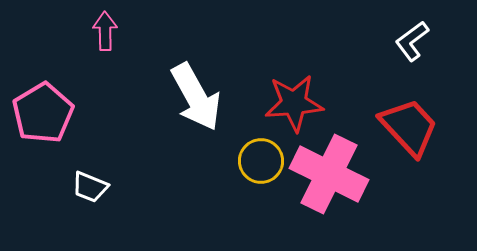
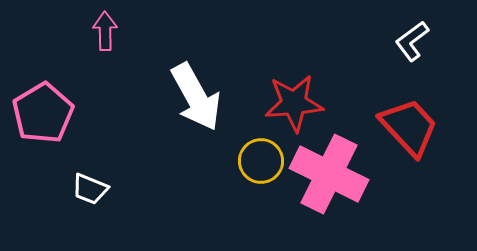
white trapezoid: moved 2 px down
